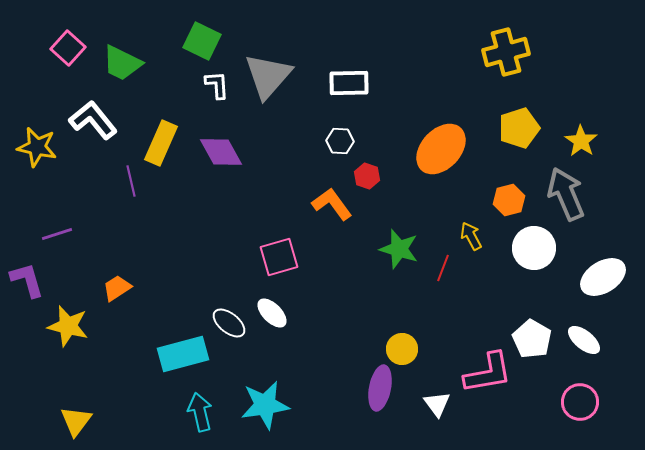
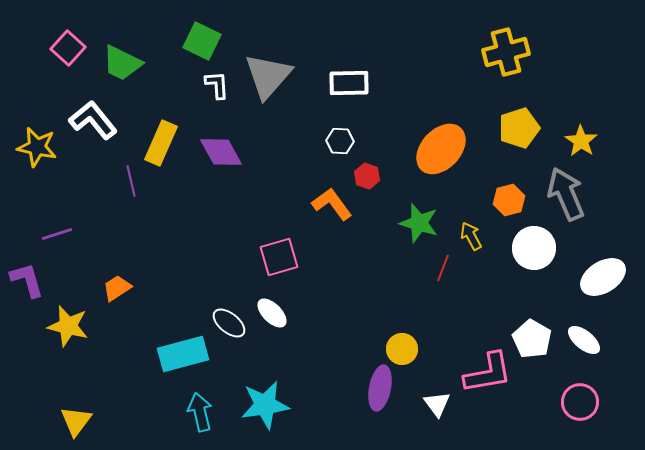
green star at (399, 249): moved 20 px right, 26 px up
